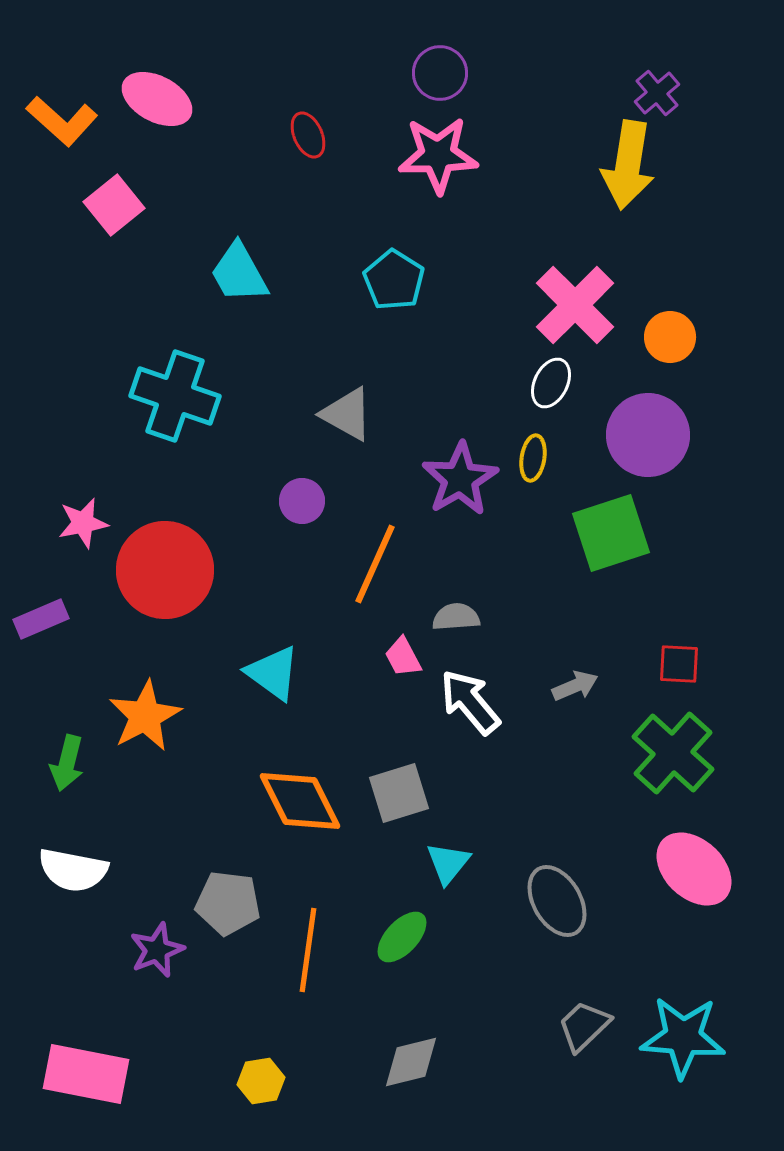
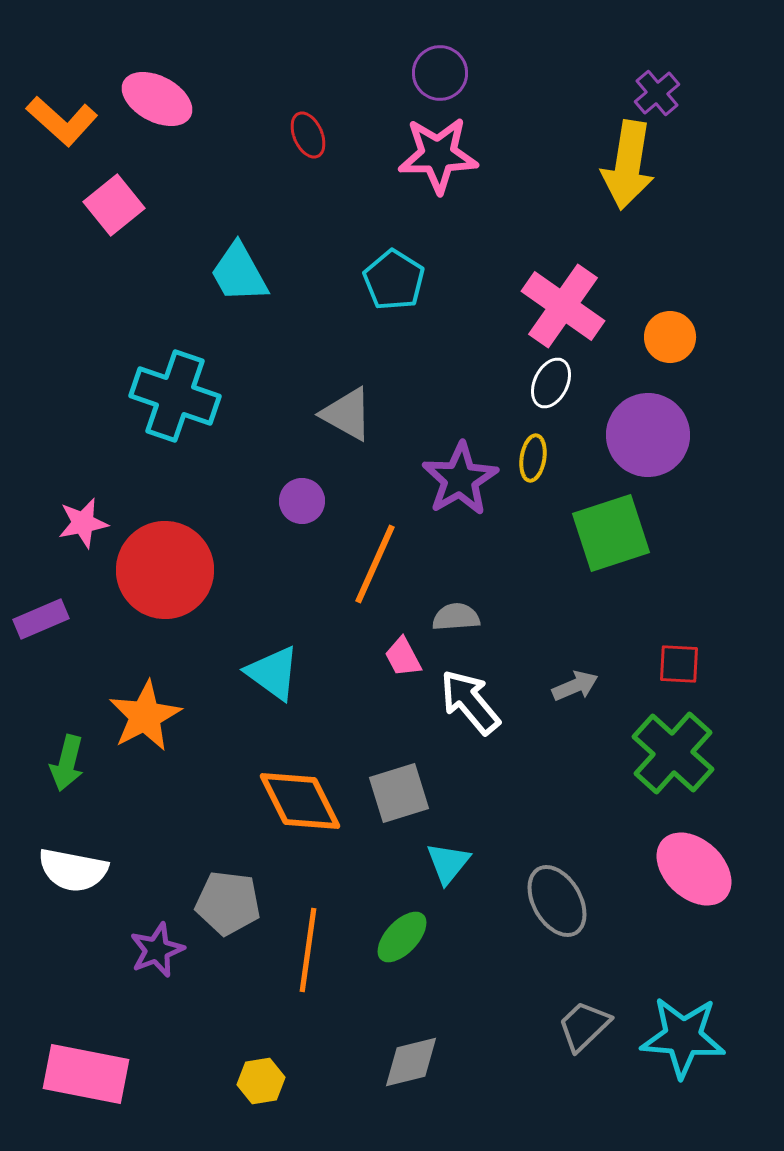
pink cross at (575, 305): moved 12 px left, 1 px down; rotated 10 degrees counterclockwise
